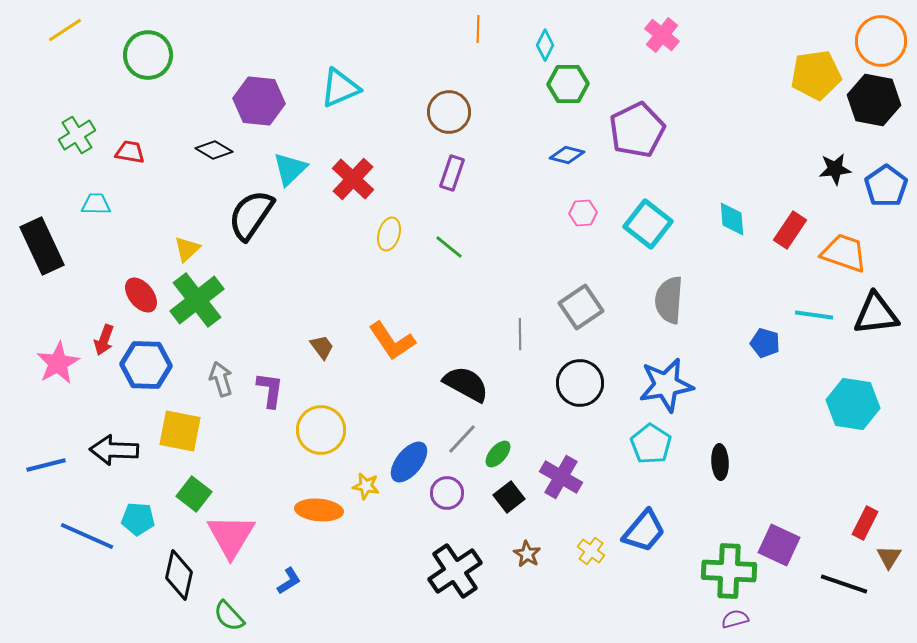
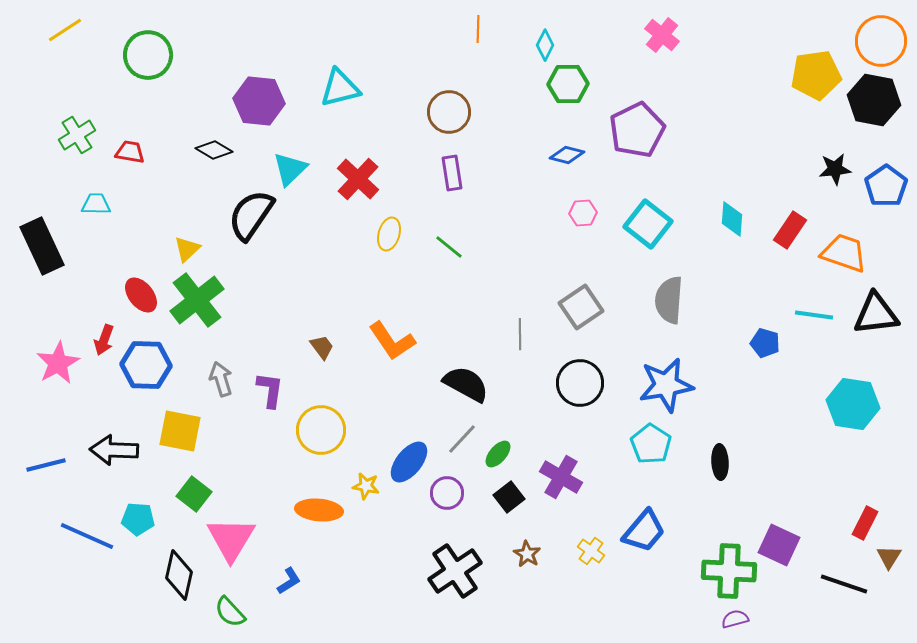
cyan triangle at (340, 88): rotated 9 degrees clockwise
purple rectangle at (452, 173): rotated 28 degrees counterclockwise
red cross at (353, 179): moved 5 px right
cyan diamond at (732, 219): rotated 9 degrees clockwise
pink triangle at (231, 536): moved 3 px down
green semicircle at (229, 616): moved 1 px right, 4 px up
